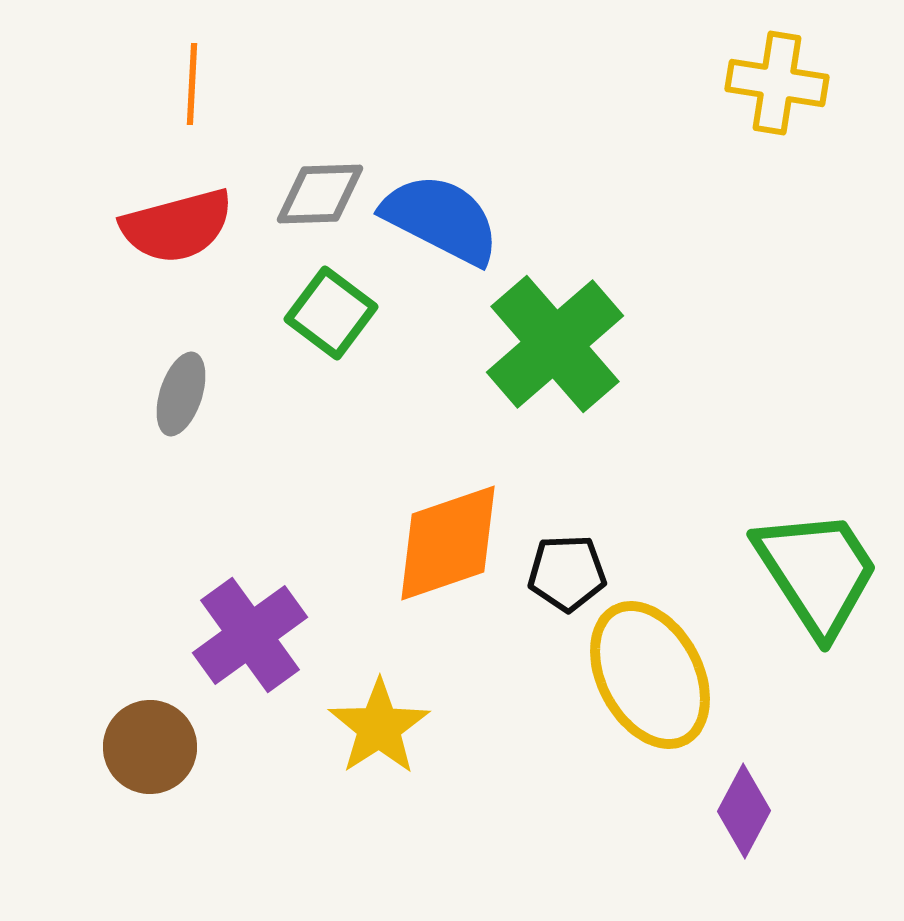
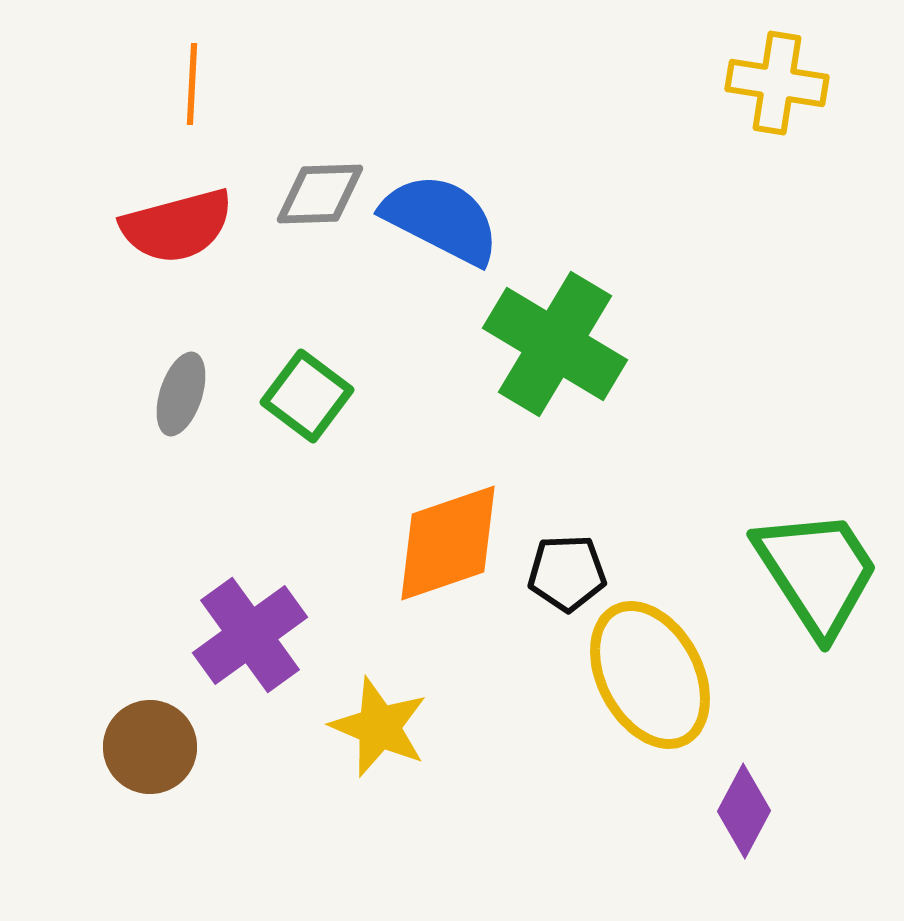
green square: moved 24 px left, 83 px down
green cross: rotated 18 degrees counterclockwise
yellow star: rotated 16 degrees counterclockwise
